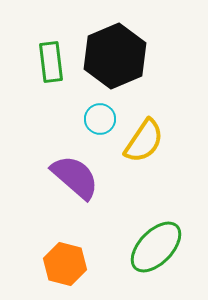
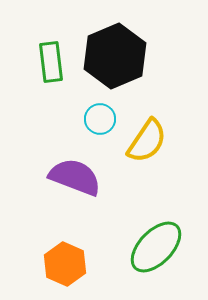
yellow semicircle: moved 3 px right
purple semicircle: rotated 20 degrees counterclockwise
orange hexagon: rotated 9 degrees clockwise
